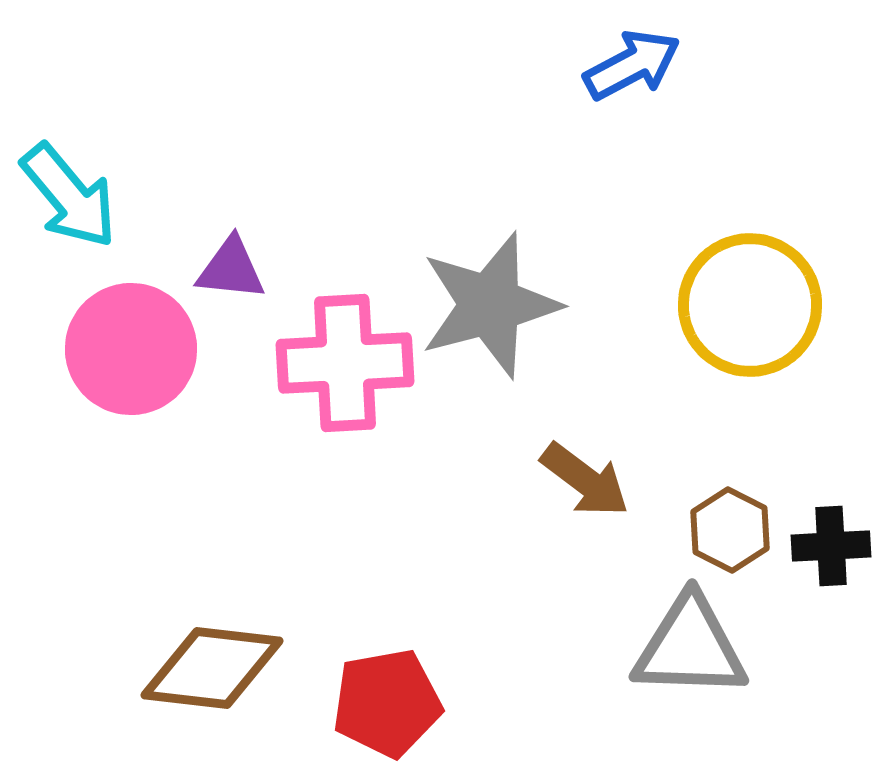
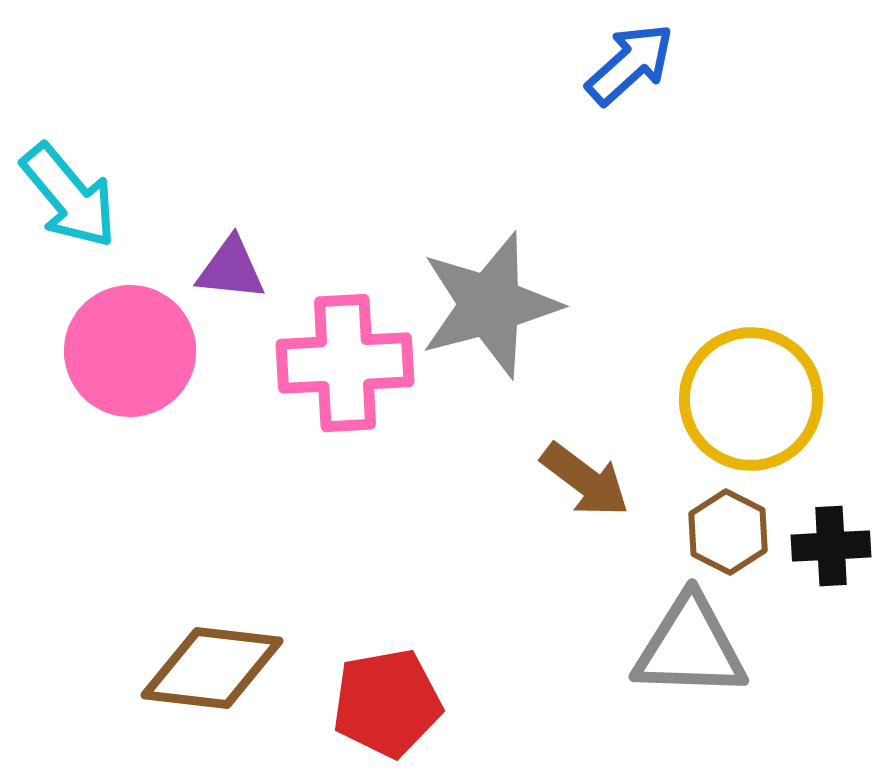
blue arrow: moved 2 px left, 1 px up; rotated 14 degrees counterclockwise
yellow circle: moved 1 px right, 94 px down
pink circle: moved 1 px left, 2 px down
brown hexagon: moved 2 px left, 2 px down
